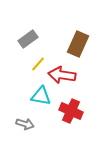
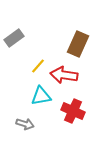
gray rectangle: moved 14 px left, 1 px up
yellow line: moved 2 px down
red arrow: moved 2 px right
cyan triangle: rotated 20 degrees counterclockwise
red cross: moved 2 px right
